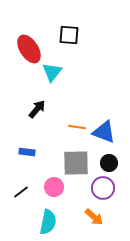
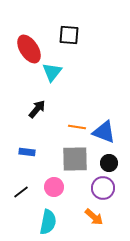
gray square: moved 1 px left, 4 px up
